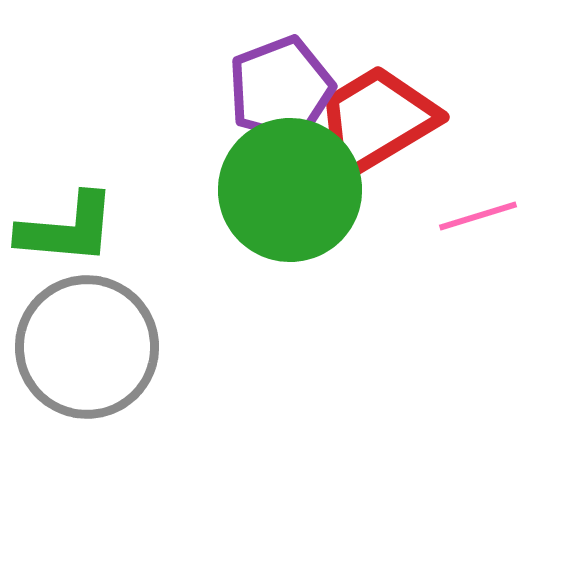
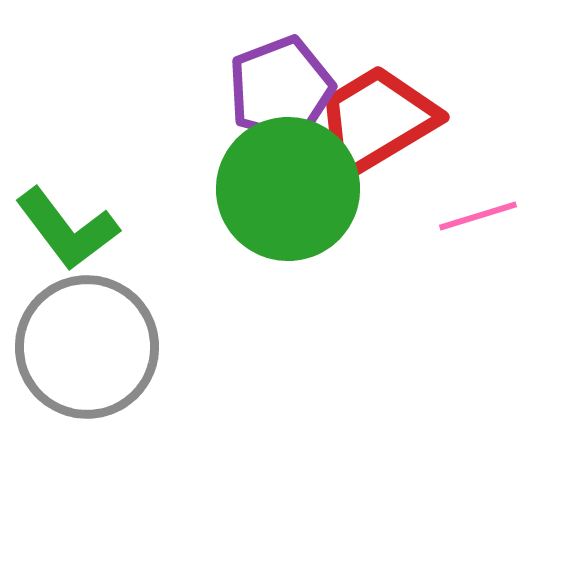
green circle: moved 2 px left, 1 px up
green L-shape: rotated 48 degrees clockwise
